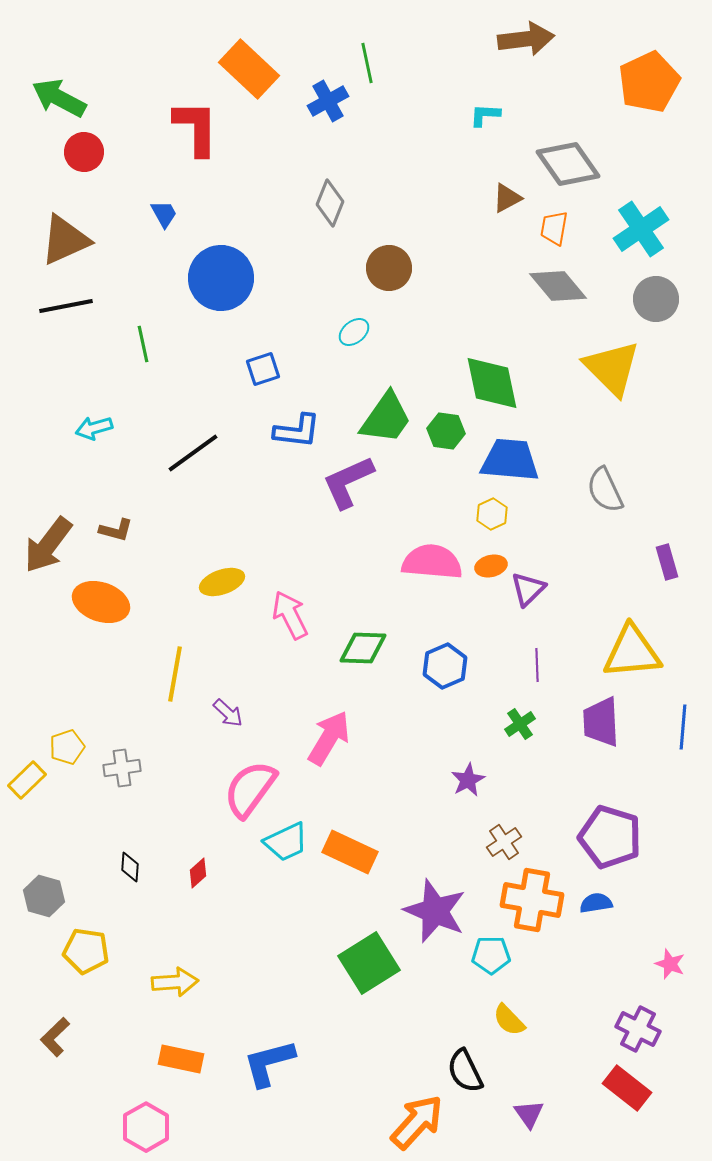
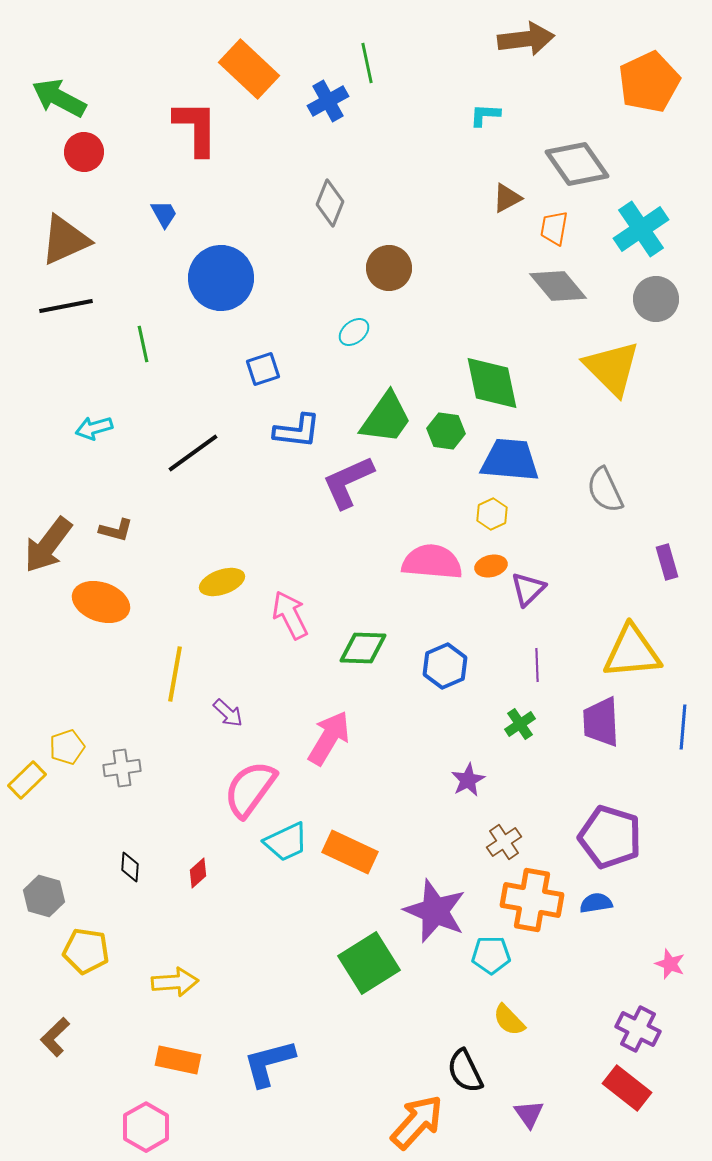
gray diamond at (568, 164): moved 9 px right
orange rectangle at (181, 1059): moved 3 px left, 1 px down
